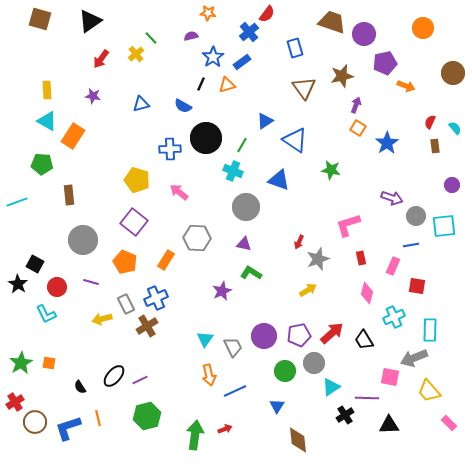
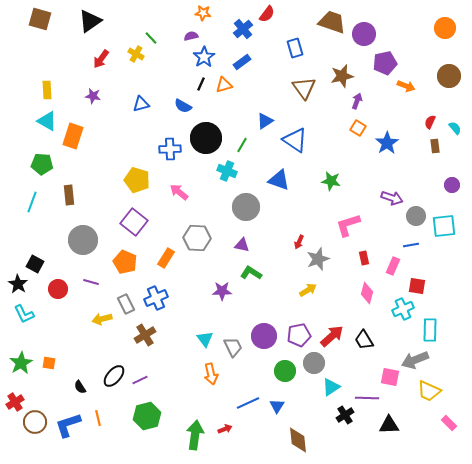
orange star at (208, 13): moved 5 px left
orange circle at (423, 28): moved 22 px right
blue cross at (249, 32): moved 6 px left, 3 px up
yellow cross at (136, 54): rotated 21 degrees counterclockwise
blue star at (213, 57): moved 9 px left
brown circle at (453, 73): moved 4 px left, 3 px down
orange triangle at (227, 85): moved 3 px left
purple arrow at (356, 105): moved 1 px right, 4 px up
orange rectangle at (73, 136): rotated 15 degrees counterclockwise
green star at (331, 170): moved 11 px down
cyan cross at (233, 171): moved 6 px left
cyan line at (17, 202): moved 15 px right; rotated 50 degrees counterclockwise
purple triangle at (244, 244): moved 2 px left, 1 px down
red rectangle at (361, 258): moved 3 px right
orange rectangle at (166, 260): moved 2 px up
red circle at (57, 287): moved 1 px right, 2 px down
purple star at (222, 291): rotated 24 degrees clockwise
cyan L-shape at (46, 314): moved 22 px left
cyan cross at (394, 317): moved 9 px right, 8 px up
brown cross at (147, 326): moved 2 px left, 9 px down
red arrow at (332, 333): moved 3 px down
cyan triangle at (205, 339): rotated 12 degrees counterclockwise
gray arrow at (414, 358): moved 1 px right, 2 px down
orange arrow at (209, 375): moved 2 px right, 1 px up
blue line at (235, 391): moved 13 px right, 12 px down
yellow trapezoid at (429, 391): rotated 25 degrees counterclockwise
blue L-shape at (68, 428): moved 3 px up
